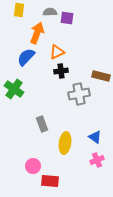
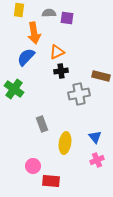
gray semicircle: moved 1 px left, 1 px down
orange arrow: moved 3 px left; rotated 150 degrees clockwise
blue triangle: rotated 16 degrees clockwise
red rectangle: moved 1 px right
